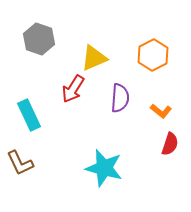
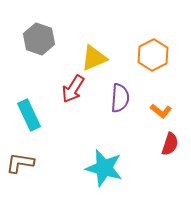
brown L-shape: rotated 124 degrees clockwise
